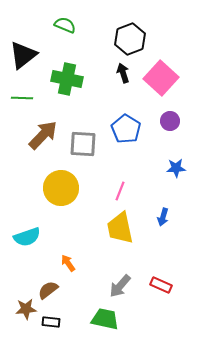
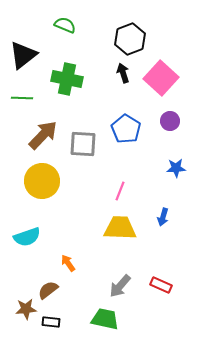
yellow circle: moved 19 px left, 7 px up
yellow trapezoid: rotated 104 degrees clockwise
